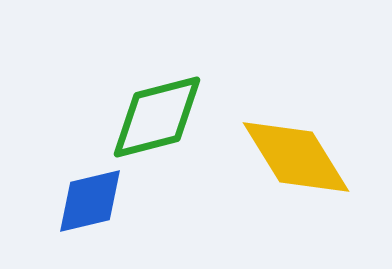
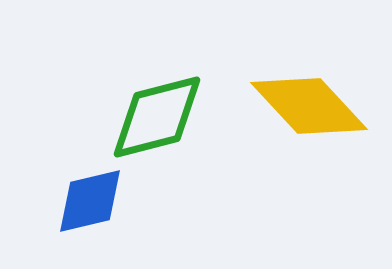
yellow diamond: moved 13 px right, 51 px up; rotated 11 degrees counterclockwise
